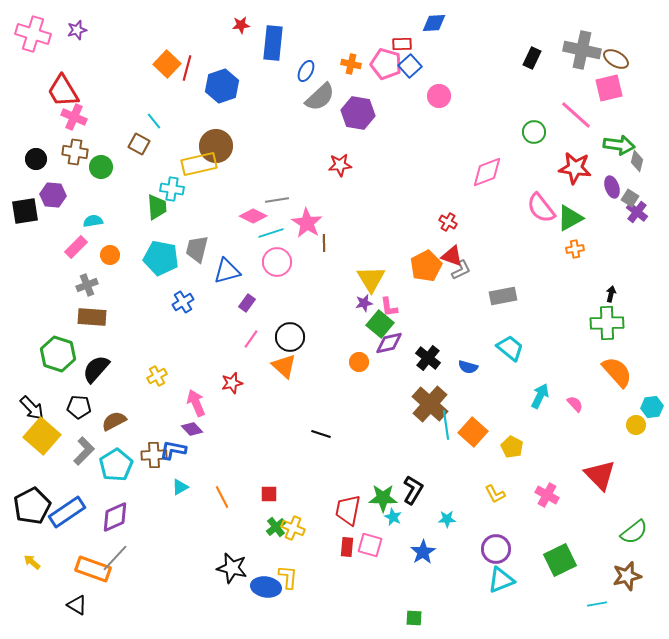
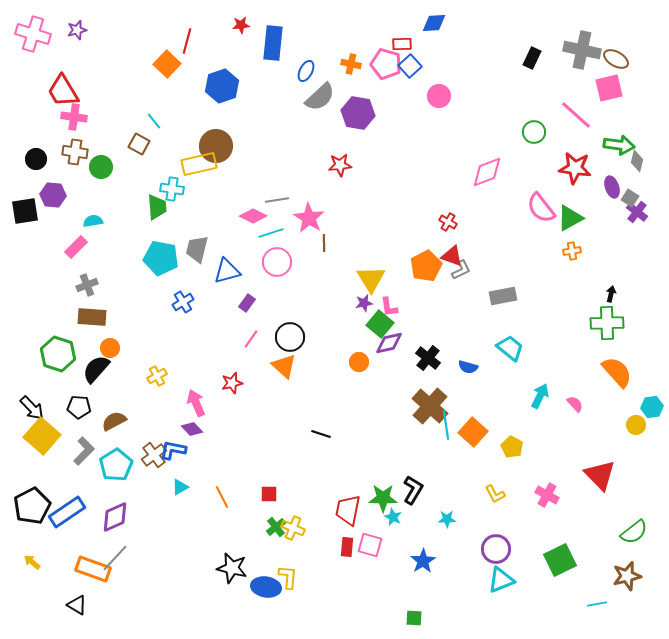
red line at (187, 68): moved 27 px up
pink cross at (74, 117): rotated 15 degrees counterclockwise
pink star at (307, 223): moved 2 px right, 5 px up
orange cross at (575, 249): moved 3 px left, 2 px down
orange circle at (110, 255): moved 93 px down
brown cross at (430, 404): moved 2 px down
brown cross at (154, 455): rotated 35 degrees counterclockwise
blue star at (423, 552): moved 9 px down
